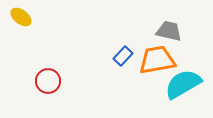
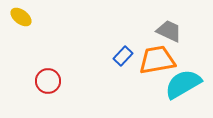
gray trapezoid: rotated 12 degrees clockwise
